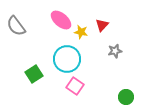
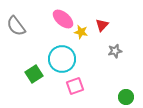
pink ellipse: moved 2 px right, 1 px up
cyan circle: moved 5 px left
pink square: rotated 36 degrees clockwise
